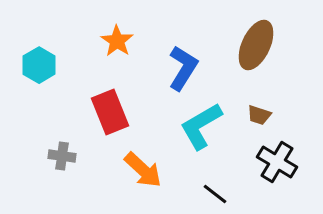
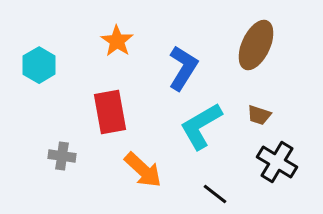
red rectangle: rotated 12 degrees clockwise
